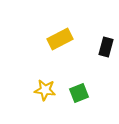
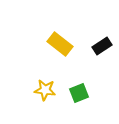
yellow rectangle: moved 5 px down; rotated 65 degrees clockwise
black rectangle: moved 4 px left, 1 px up; rotated 42 degrees clockwise
